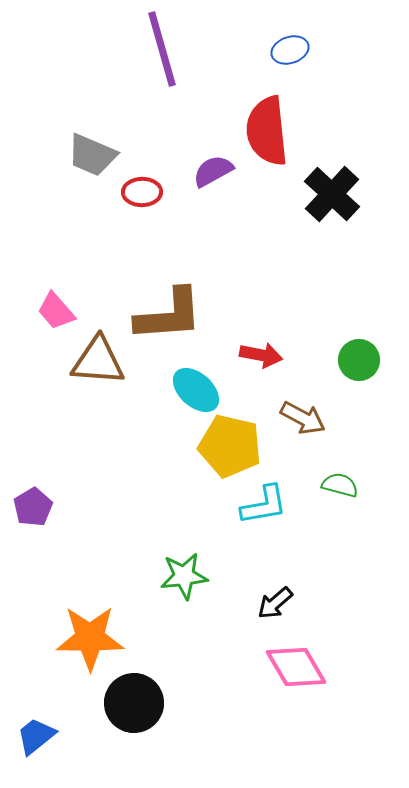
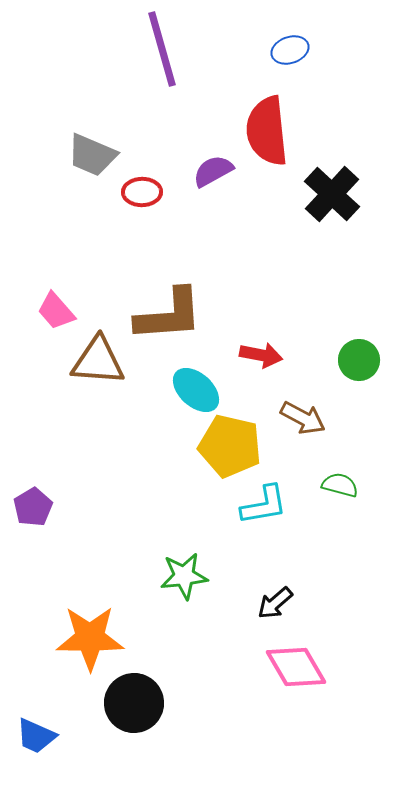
blue trapezoid: rotated 117 degrees counterclockwise
